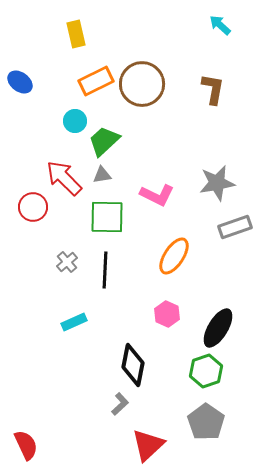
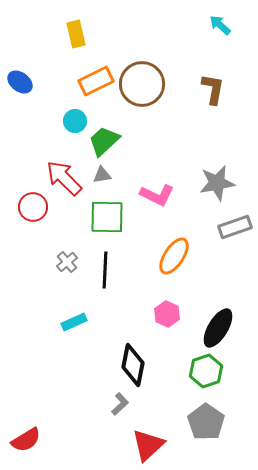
red semicircle: moved 5 px up; rotated 84 degrees clockwise
